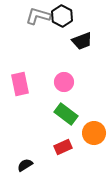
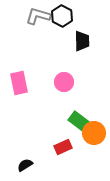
black trapezoid: rotated 70 degrees counterclockwise
pink rectangle: moved 1 px left, 1 px up
green rectangle: moved 14 px right, 8 px down
